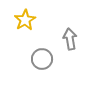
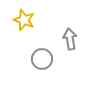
yellow star: moved 1 px left; rotated 20 degrees counterclockwise
